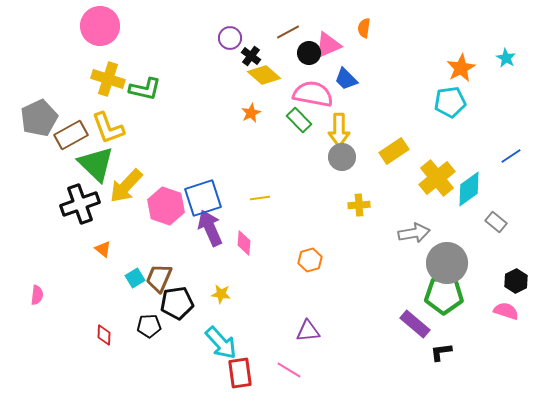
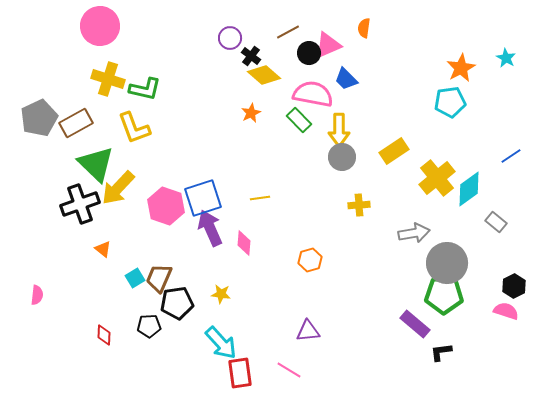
yellow L-shape at (108, 128): moved 26 px right
brown rectangle at (71, 135): moved 5 px right, 12 px up
yellow arrow at (126, 186): moved 8 px left, 2 px down
black hexagon at (516, 281): moved 2 px left, 5 px down
